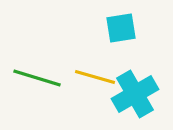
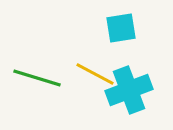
yellow line: moved 3 px up; rotated 12 degrees clockwise
cyan cross: moved 6 px left, 4 px up; rotated 9 degrees clockwise
